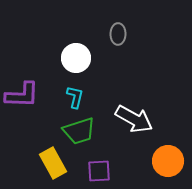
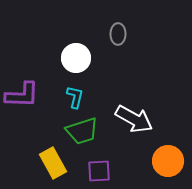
green trapezoid: moved 3 px right
